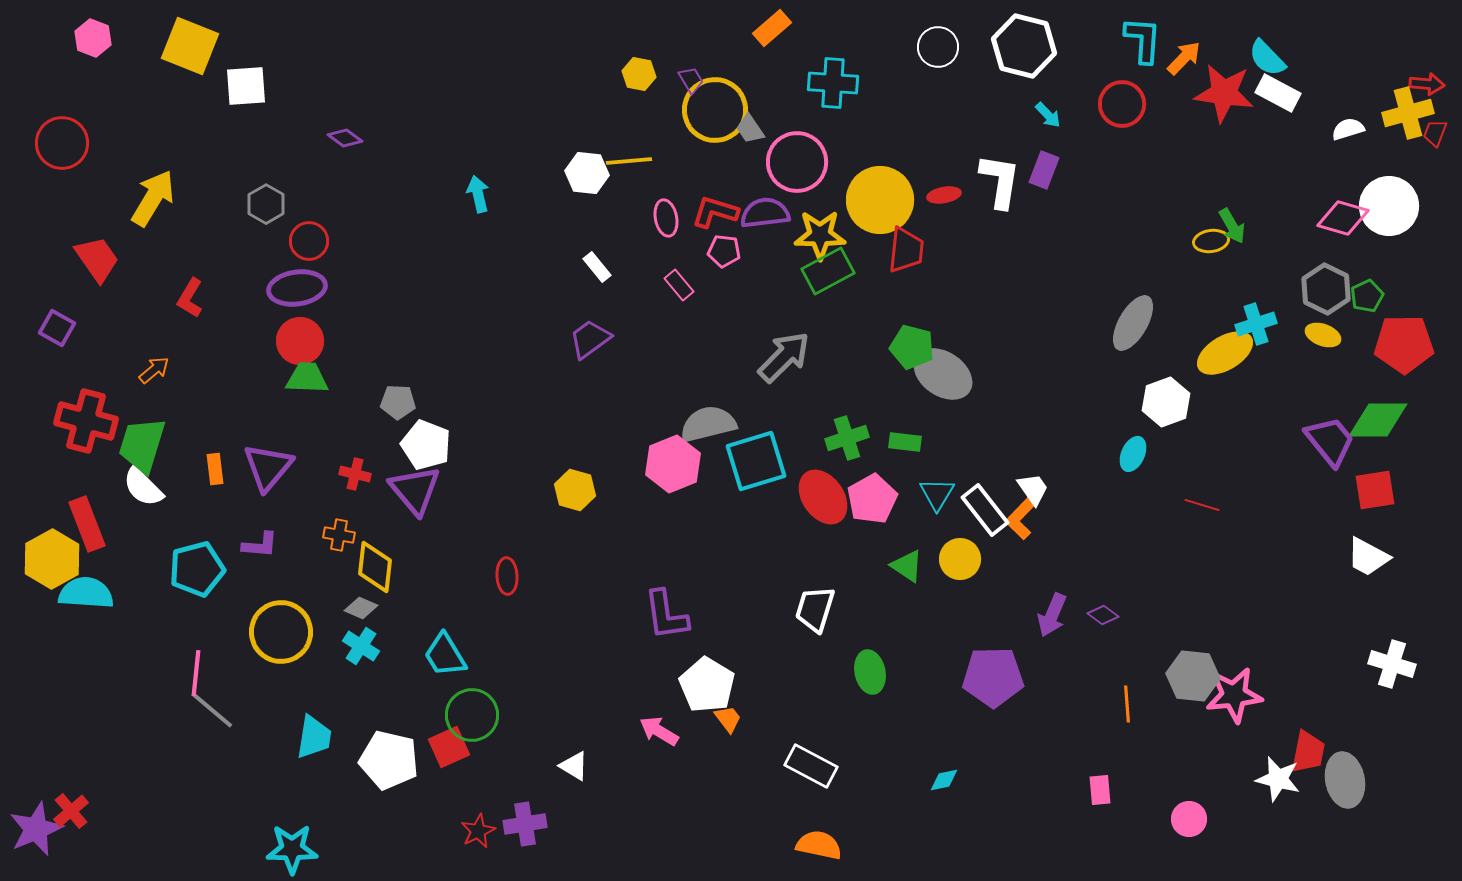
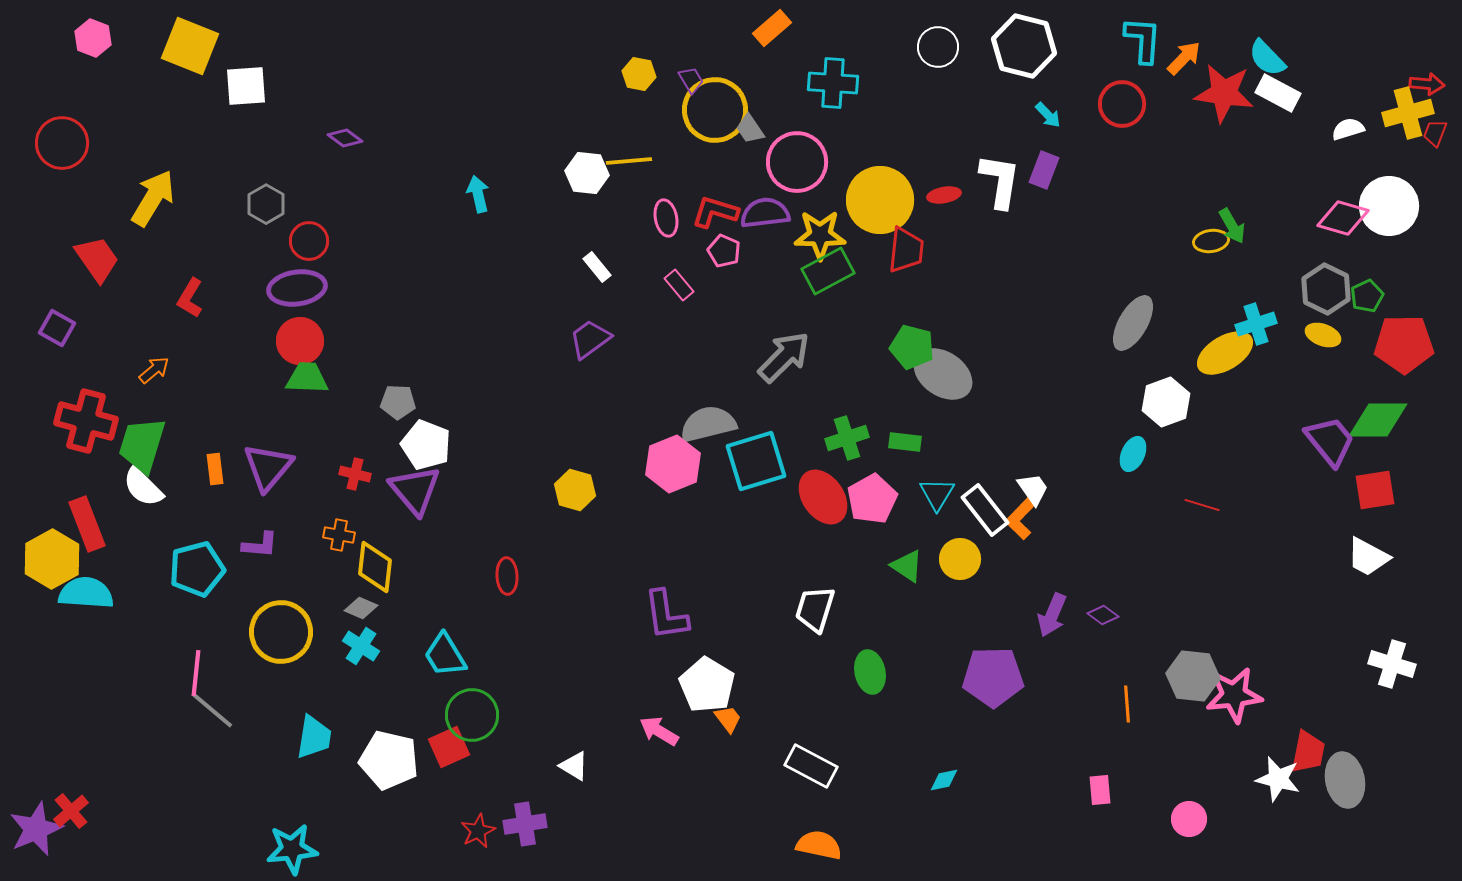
pink pentagon at (724, 251): rotated 16 degrees clockwise
cyan star at (292, 849): rotated 6 degrees counterclockwise
